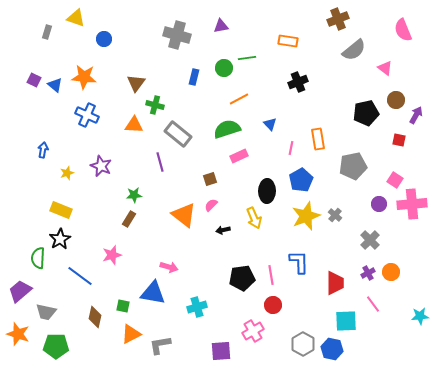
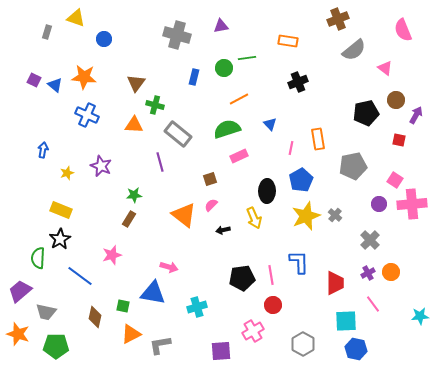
blue hexagon at (332, 349): moved 24 px right
